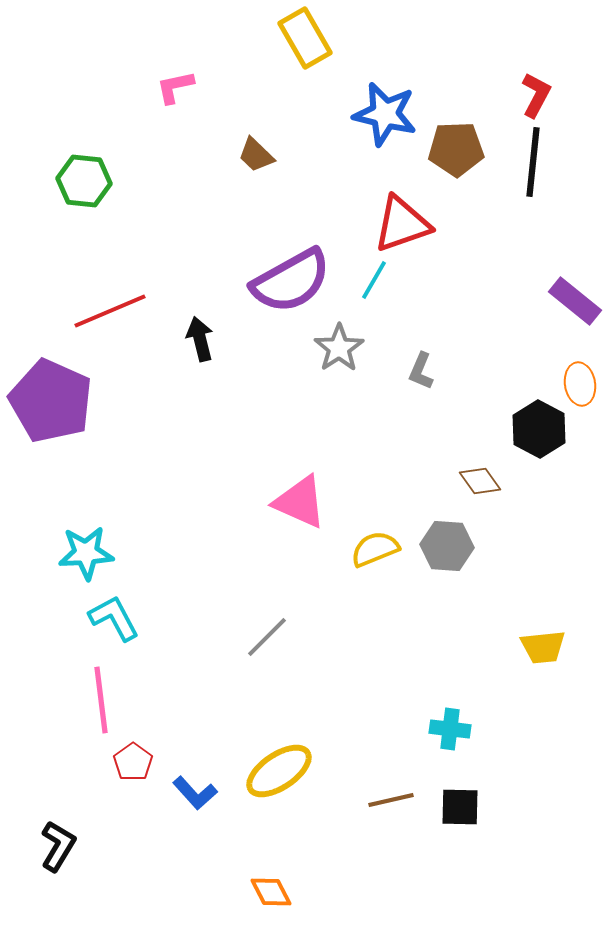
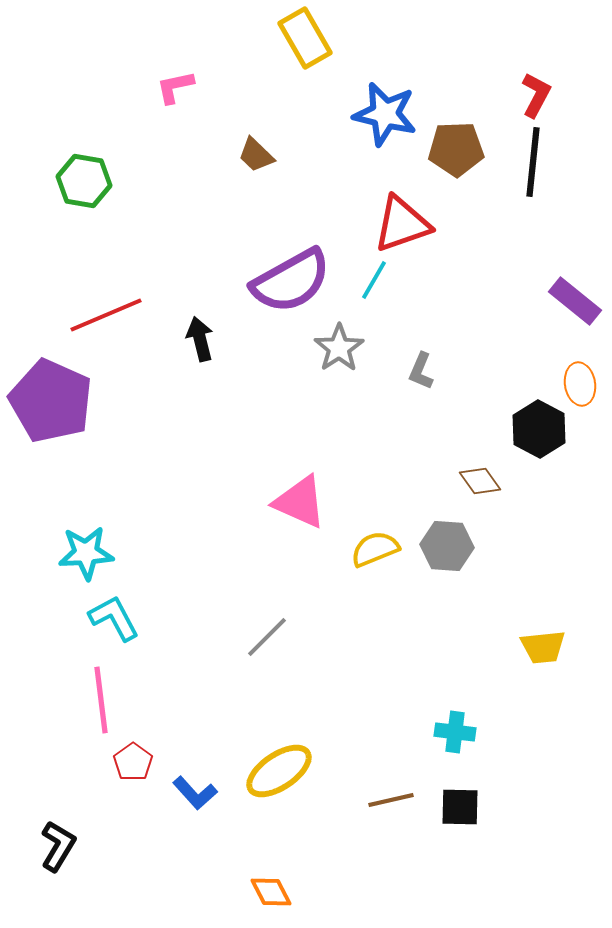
green hexagon: rotated 4 degrees clockwise
red line: moved 4 px left, 4 px down
cyan cross: moved 5 px right, 3 px down
